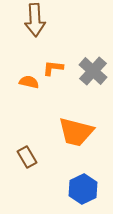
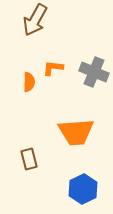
brown arrow: rotated 32 degrees clockwise
gray cross: moved 1 px right, 1 px down; rotated 20 degrees counterclockwise
orange semicircle: rotated 78 degrees clockwise
orange trapezoid: rotated 18 degrees counterclockwise
brown rectangle: moved 2 px right, 2 px down; rotated 15 degrees clockwise
